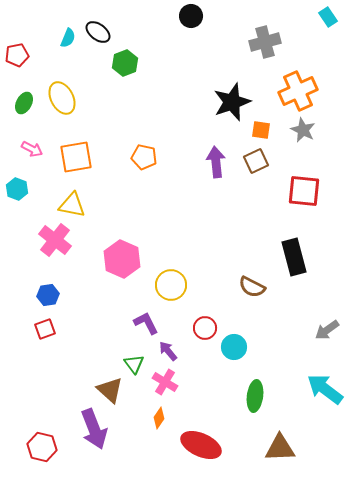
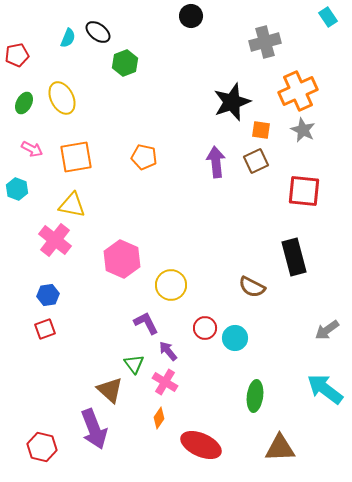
cyan circle at (234, 347): moved 1 px right, 9 px up
